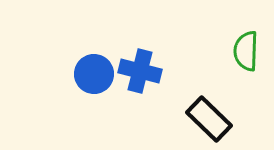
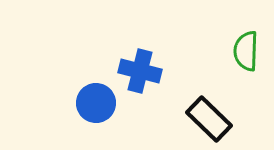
blue circle: moved 2 px right, 29 px down
